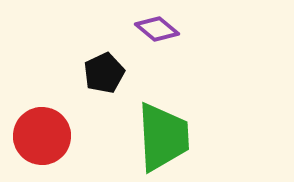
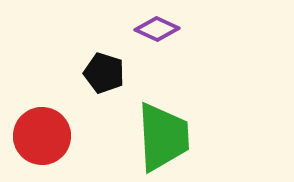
purple diamond: rotated 15 degrees counterclockwise
black pentagon: rotated 30 degrees counterclockwise
